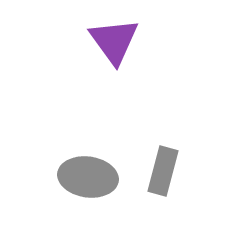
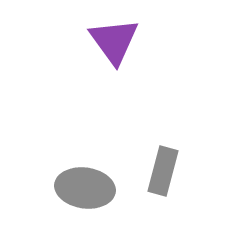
gray ellipse: moved 3 px left, 11 px down
